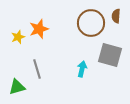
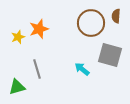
cyan arrow: rotated 63 degrees counterclockwise
